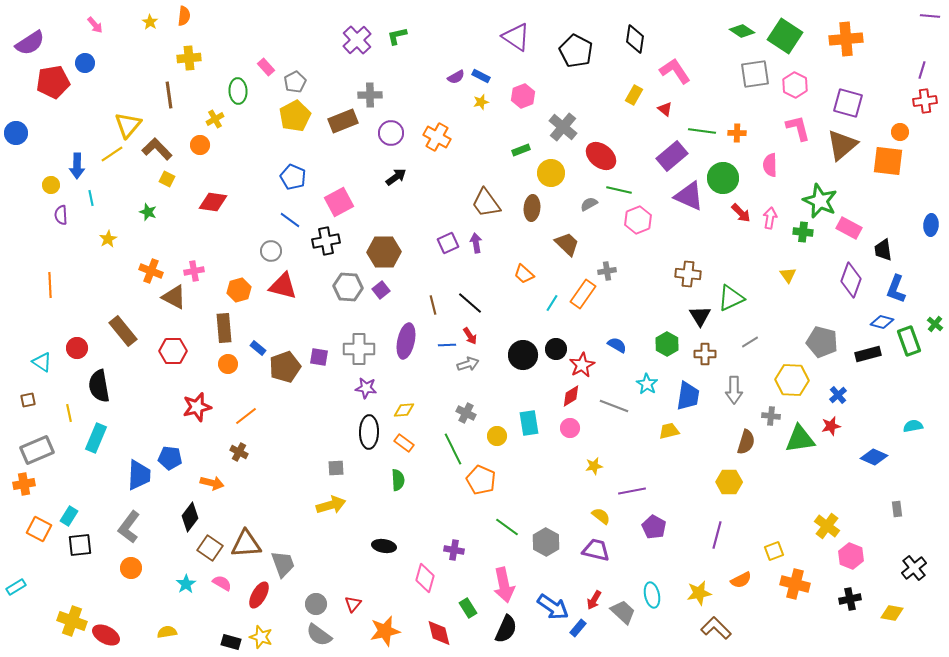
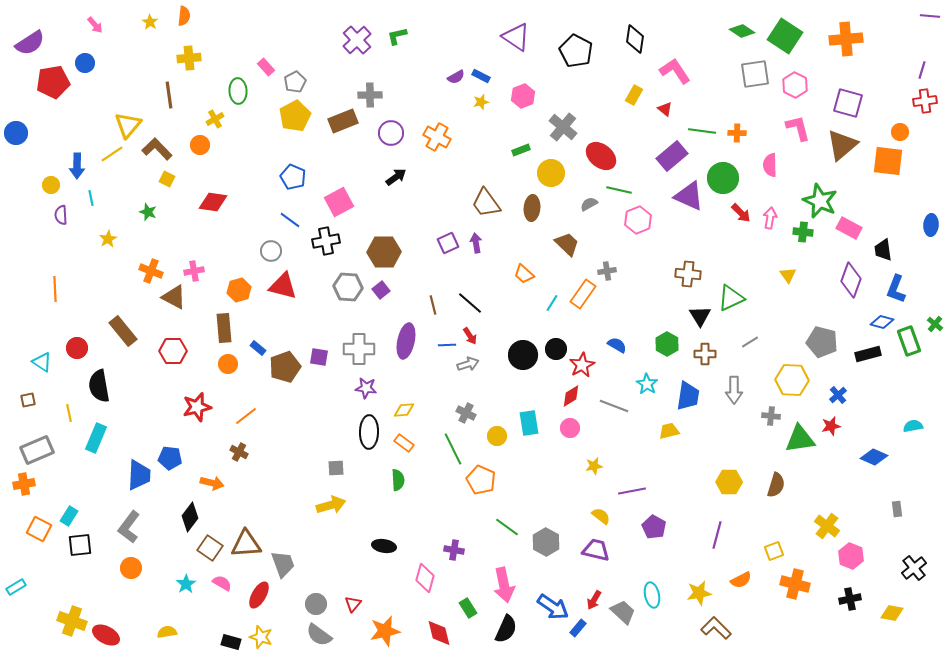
orange line at (50, 285): moved 5 px right, 4 px down
brown semicircle at (746, 442): moved 30 px right, 43 px down
